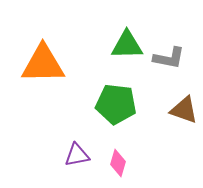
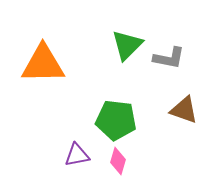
green triangle: rotated 44 degrees counterclockwise
green pentagon: moved 16 px down
pink diamond: moved 2 px up
